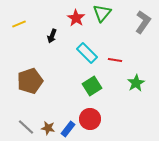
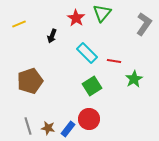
gray L-shape: moved 1 px right, 2 px down
red line: moved 1 px left, 1 px down
green star: moved 2 px left, 4 px up
red circle: moved 1 px left
gray line: moved 2 px right, 1 px up; rotated 30 degrees clockwise
